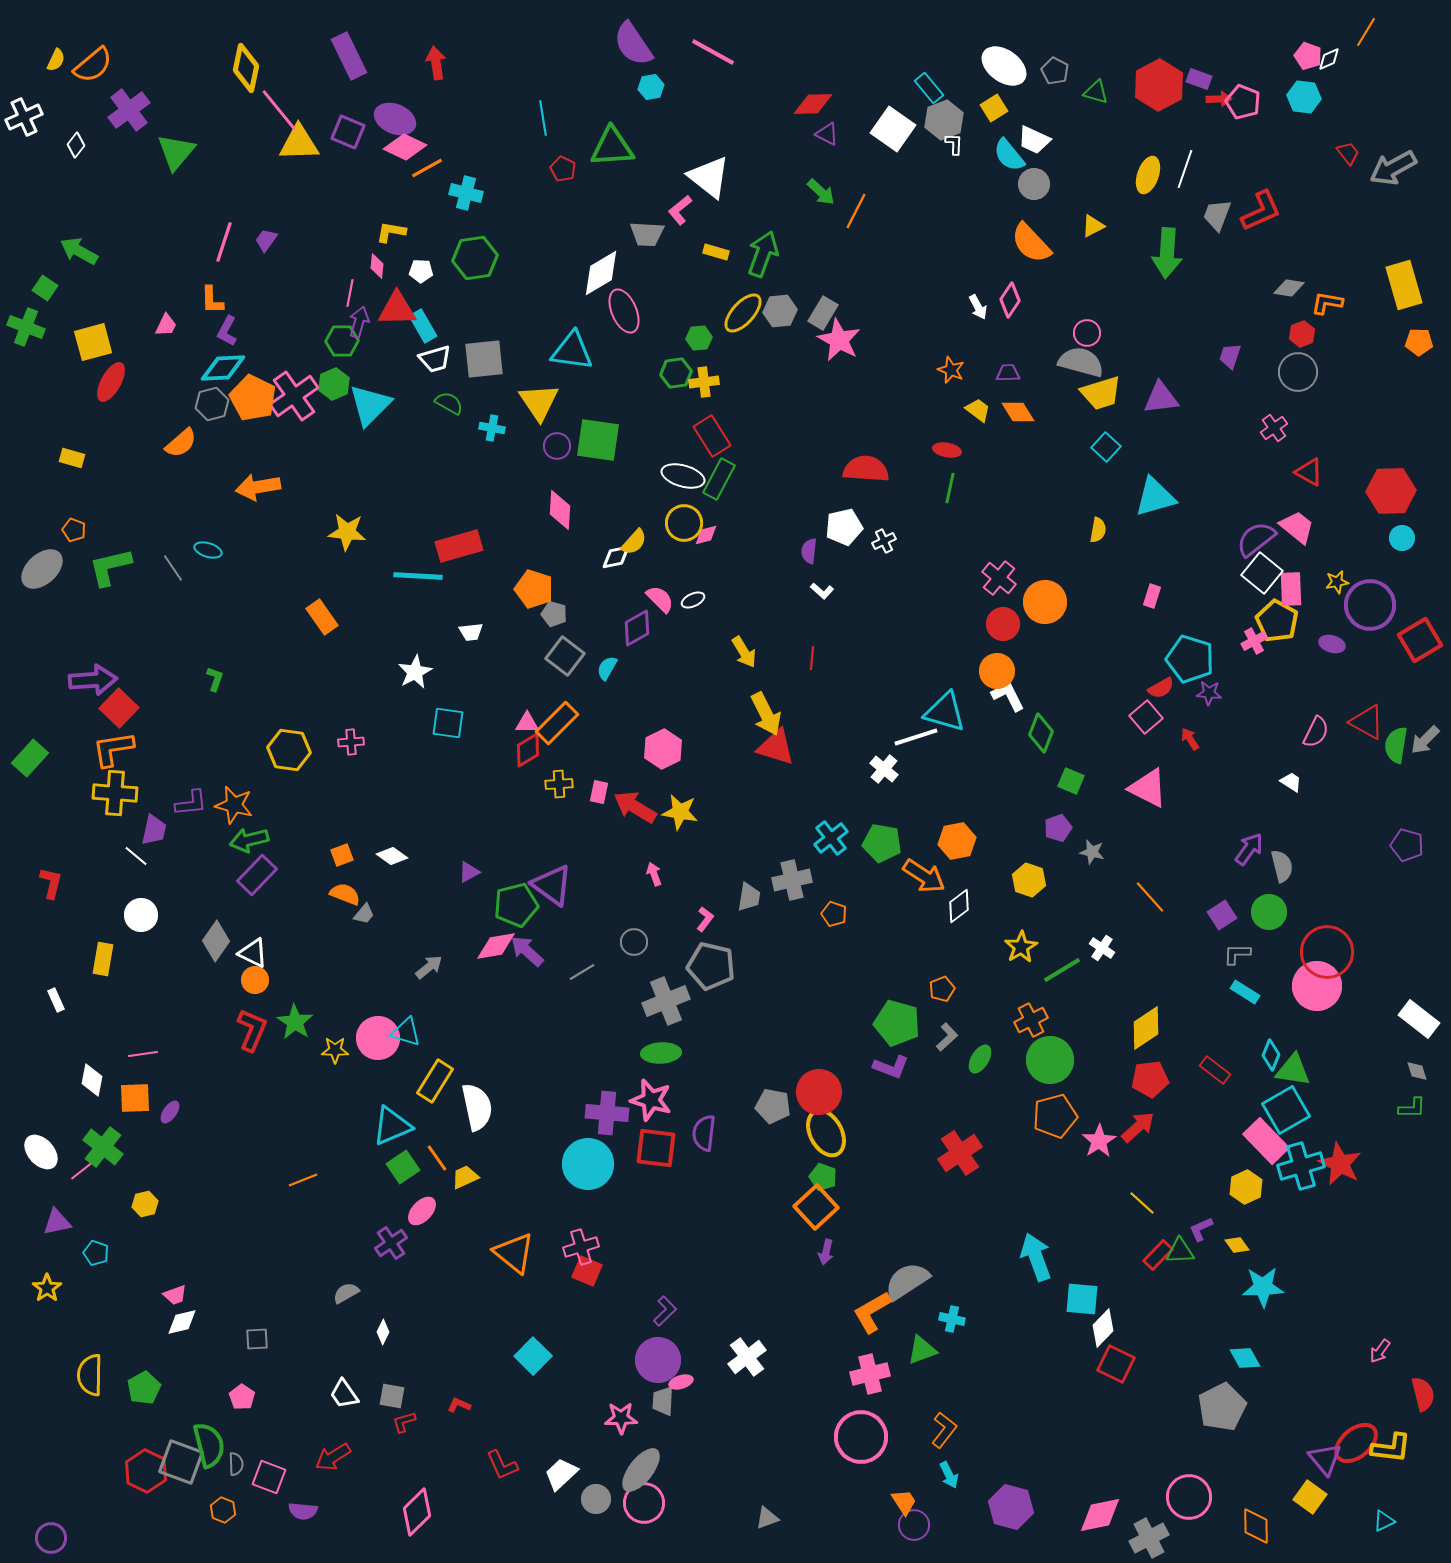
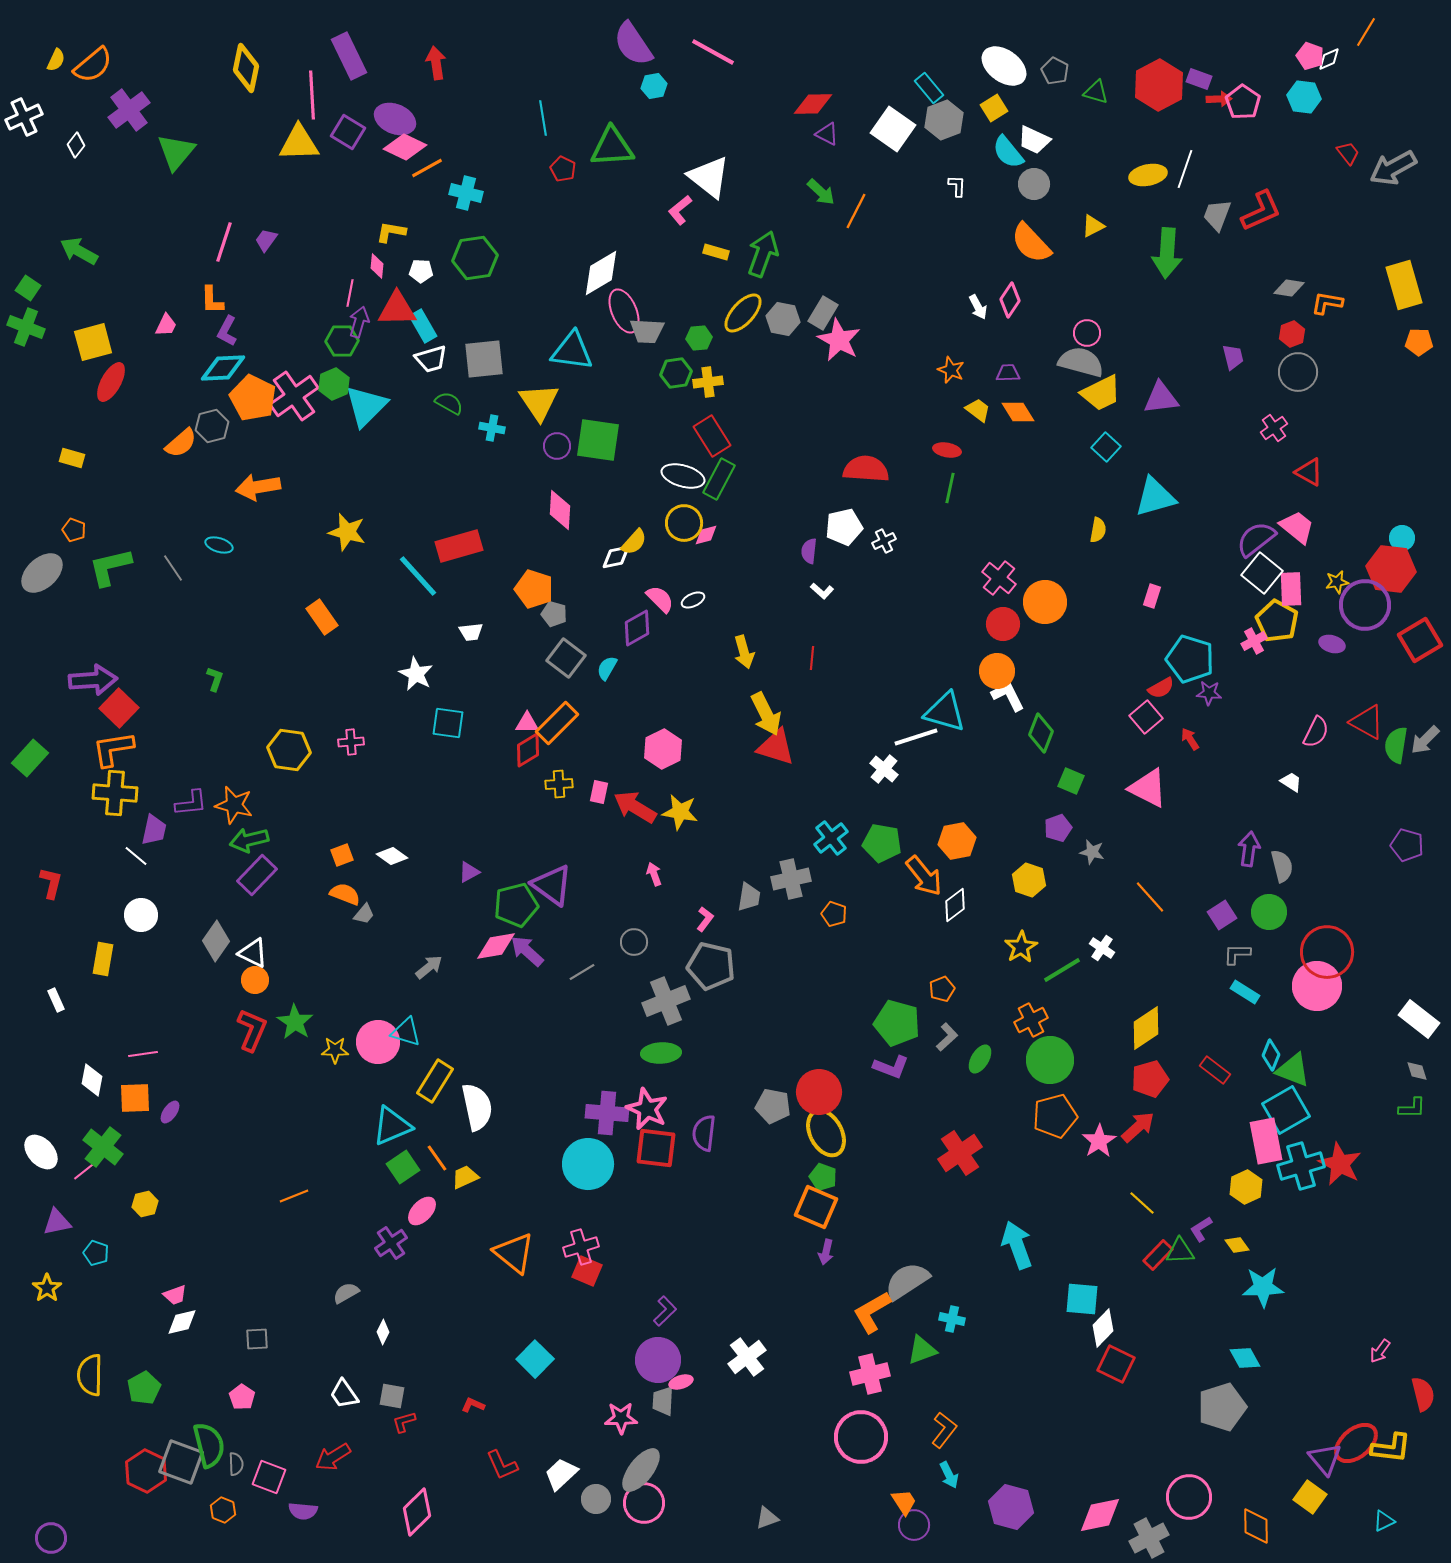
pink pentagon at (1308, 56): moved 2 px right
cyan hexagon at (651, 87): moved 3 px right, 1 px up
pink pentagon at (1243, 102): rotated 12 degrees clockwise
pink line at (279, 110): moved 33 px right, 15 px up; rotated 36 degrees clockwise
purple square at (348, 132): rotated 8 degrees clockwise
white L-shape at (954, 144): moved 3 px right, 42 px down
cyan semicircle at (1009, 155): moved 1 px left, 3 px up
yellow ellipse at (1148, 175): rotated 60 degrees clockwise
gray trapezoid at (647, 234): moved 97 px down
green square at (45, 288): moved 17 px left
gray hexagon at (780, 311): moved 3 px right, 8 px down; rotated 16 degrees clockwise
red hexagon at (1302, 334): moved 10 px left
purple trapezoid at (1230, 356): moved 3 px right, 1 px down; rotated 148 degrees clockwise
white trapezoid at (435, 359): moved 4 px left
yellow cross at (704, 382): moved 4 px right
yellow trapezoid at (1101, 393): rotated 9 degrees counterclockwise
gray hexagon at (212, 404): moved 22 px down
cyan triangle at (370, 405): moved 4 px left, 1 px down
red hexagon at (1391, 491): moved 78 px down; rotated 9 degrees clockwise
yellow star at (347, 532): rotated 9 degrees clockwise
cyan ellipse at (208, 550): moved 11 px right, 5 px up
gray ellipse at (42, 569): moved 4 px down
cyan line at (418, 576): rotated 45 degrees clockwise
purple circle at (1370, 605): moved 5 px left
yellow arrow at (744, 652): rotated 16 degrees clockwise
gray square at (565, 656): moved 1 px right, 2 px down
white star at (415, 672): moved 1 px right, 2 px down; rotated 16 degrees counterclockwise
purple arrow at (1249, 849): rotated 28 degrees counterclockwise
orange arrow at (924, 876): rotated 18 degrees clockwise
gray cross at (792, 880): moved 1 px left, 1 px up
white diamond at (959, 906): moved 4 px left, 1 px up
pink circle at (378, 1038): moved 4 px down
green triangle at (1293, 1070): rotated 12 degrees clockwise
red pentagon at (1150, 1079): rotated 9 degrees counterclockwise
pink star at (651, 1100): moved 4 px left, 9 px down; rotated 9 degrees clockwise
pink rectangle at (1266, 1141): rotated 33 degrees clockwise
pink line at (84, 1169): moved 3 px right
orange line at (303, 1180): moved 9 px left, 16 px down
orange square at (816, 1207): rotated 24 degrees counterclockwise
purple L-shape at (1201, 1229): rotated 8 degrees counterclockwise
cyan arrow at (1036, 1257): moved 19 px left, 12 px up
cyan square at (533, 1356): moved 2 px right, 3 px down
red L-shape at (459, 1405): moved 14 px right
gray pentagon at (1222, 1407): rotated 9 degrees clockwise
